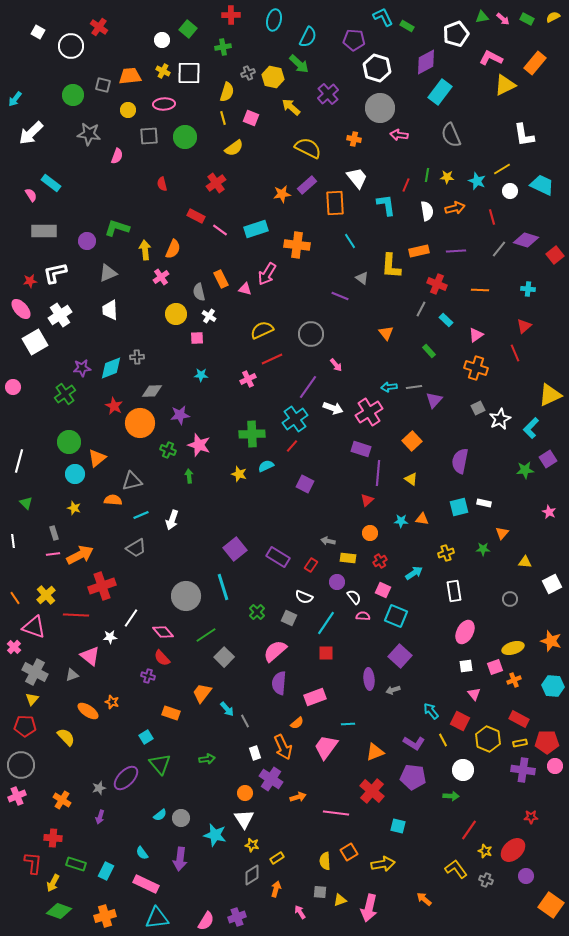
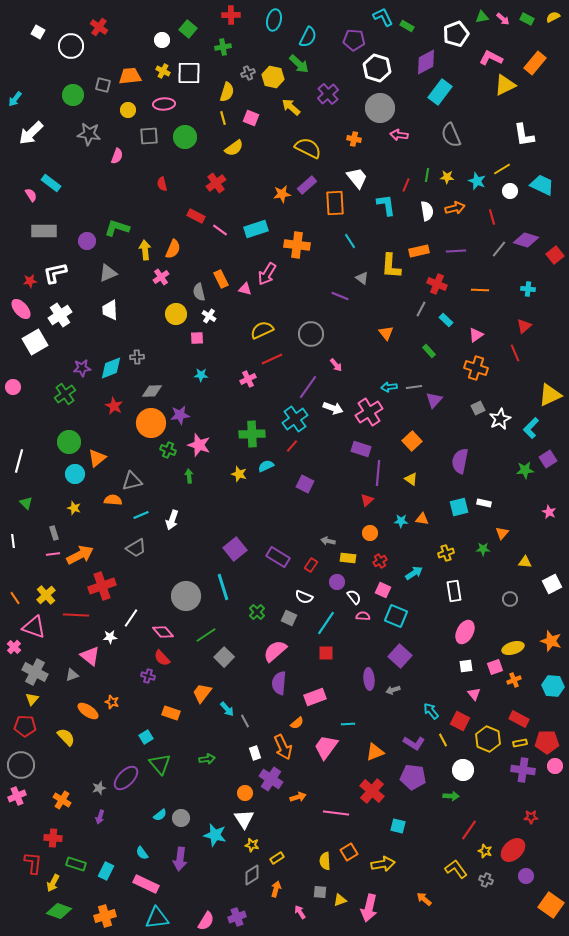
orange circle at (140, 423): moved 11 px right
